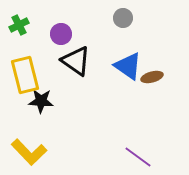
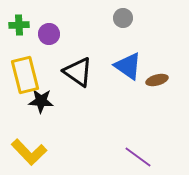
green cross: rotated 24 degrees clockwise
purple circle: moved 12 px left
black triangle: moved 2 px right, 11 px down
brown ellipse: moved 5 px right, 3 px down
